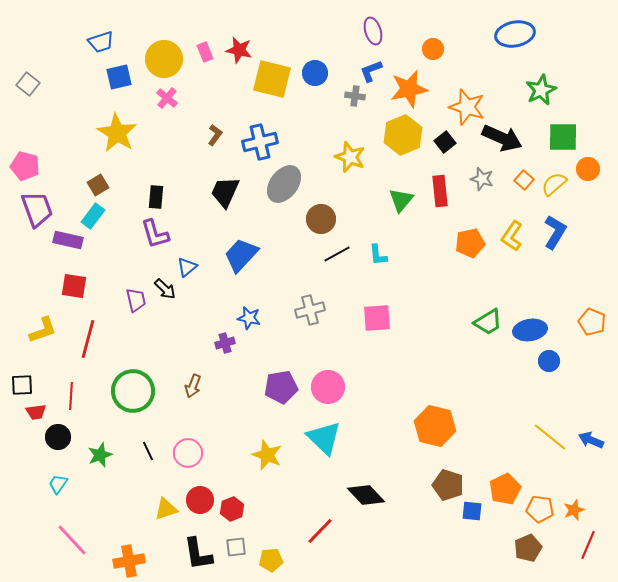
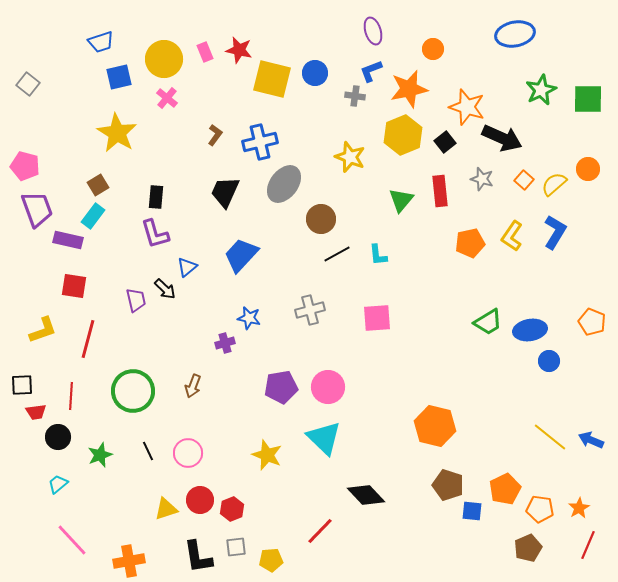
green square at (563, 137): moved 25 px right, 38 px up
cyan trapezoid at (58, 484): rotated 15 degrees clockwise
orange star at (574, 510): moved 5 px right, 2 px up; rotated 10 degrees counterclockwise
black L-shape at (198, 554): moved 3 px down
